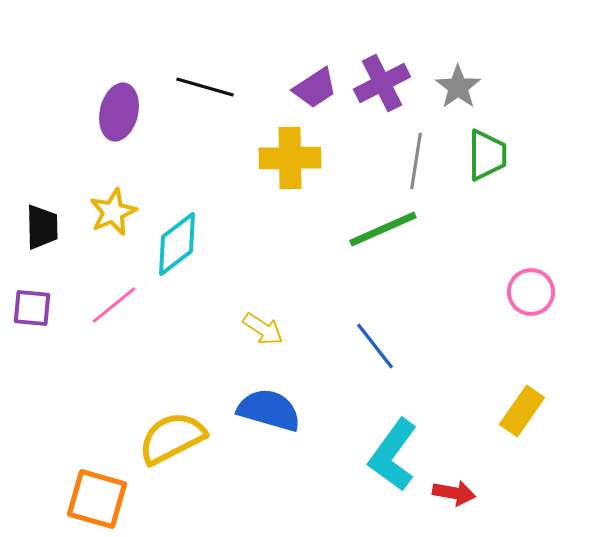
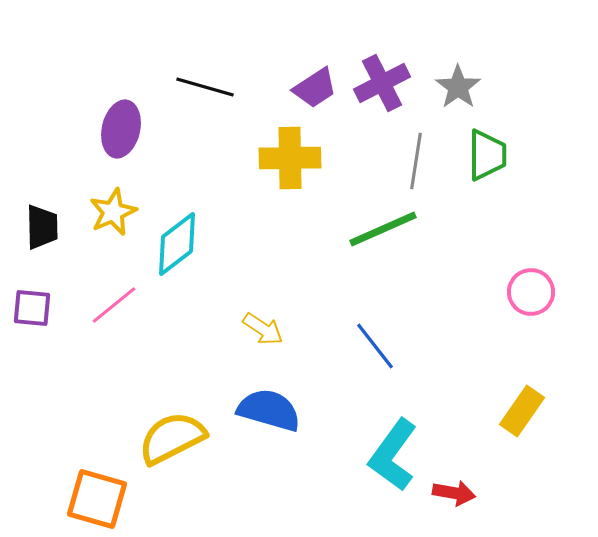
purple ellipse: moved 2 px right, 17 px down
